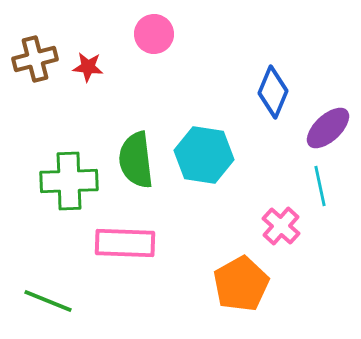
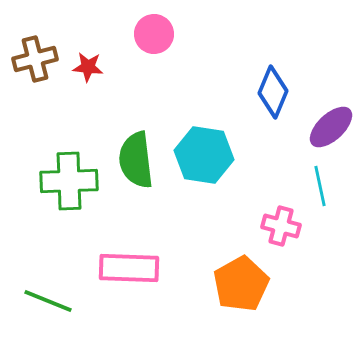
purple ellipse: moved 3 px right, 1 px up
pink cross: rotated 27 degrees counterclockwise
pink rectangle: moved 4 px right, 25 px down
